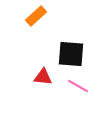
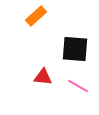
black square: moved 4 px right, 5 px up
